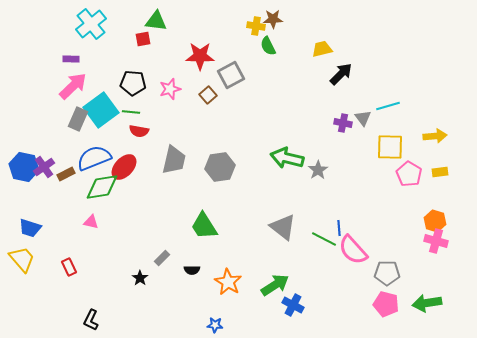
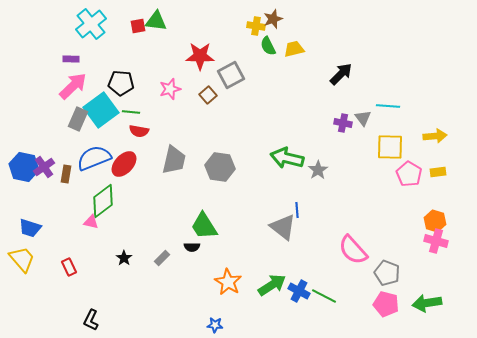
brown star at (273, 19): rotated 18 degrees counterclockwise
red square at (143, 39): moved 5 px left, 13 px up
yellow trapezoid at (322, 49): moved 28 px left
black pentagon at (133, 83): moved 12 px left
cyan line at (388, 106): rotated 20 degrees clockwise
red ellipse at (124, 167): moved 3 px up
gray hexagon at (220, 167): rotated 16 degrees clockwise
yellow rectangle at (440, 172): moved 2 px left
brown rectangle at (66, 174): rotated 54 degrees counterclockwise
green diamond at (102, 187): moved 1 px right, 14 px down; rotated 28 degrees counterclockwise
blue line at (339, 228): moved 42 px left, 18 px up
green line at (324, 239): moved 57 px down
black semicircle at (192, 270): moved 23 px up
gray pentagon at (387, 273): rotated 20 degrees clockwise
black star at (140, 278): moved 16 px left, 20 px up
green arrow at (275, 285): moved 3 px left
blue cross at (293, 305): moved 6 px right, 14 px up
